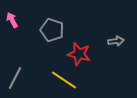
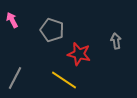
gray arrow: rotated 91 degrees counterclockwise
